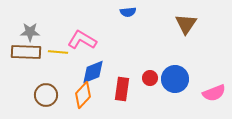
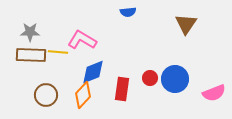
brown rectangle: moved 5 px right, 3 px down
